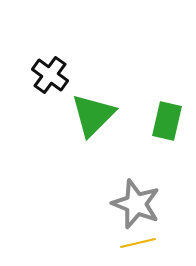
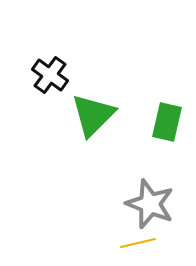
green rectangle: moved 1 px down
gray star: moved 14 px right
